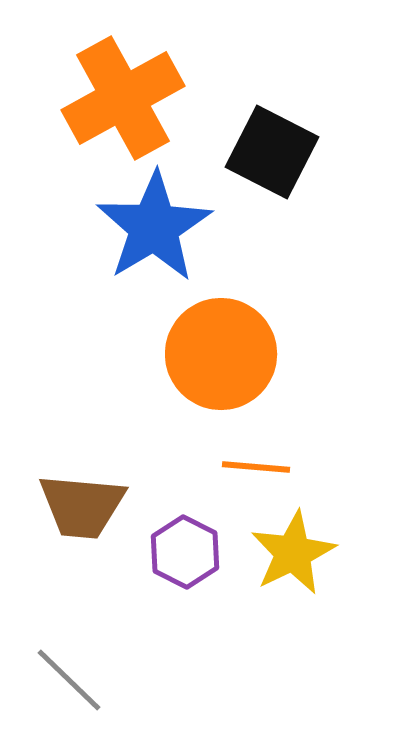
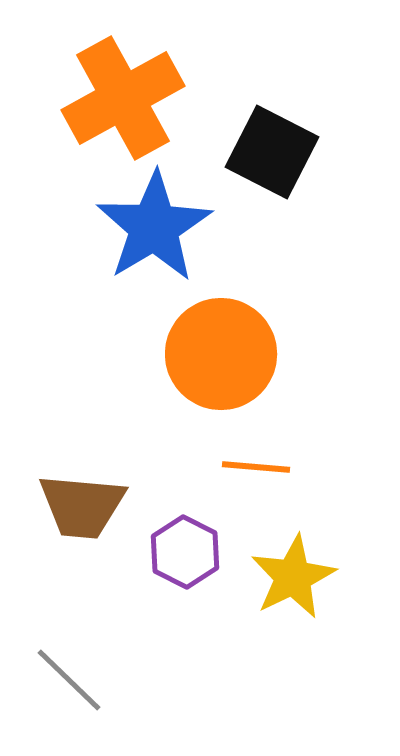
yellow star: moved 24 px down
